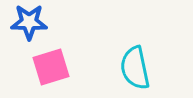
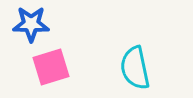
blue star: moved 2 px right, 2 px down
